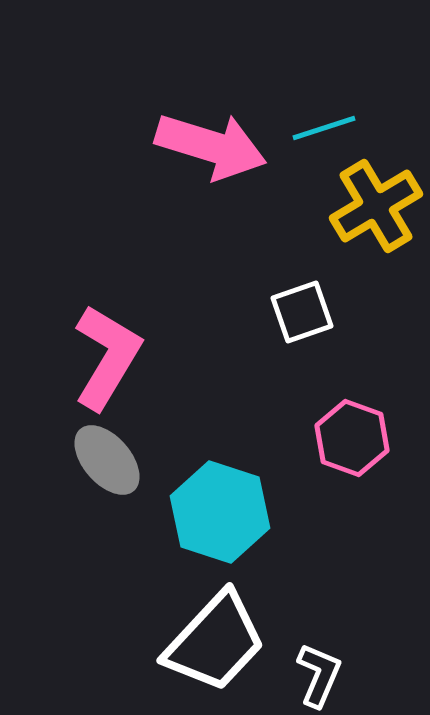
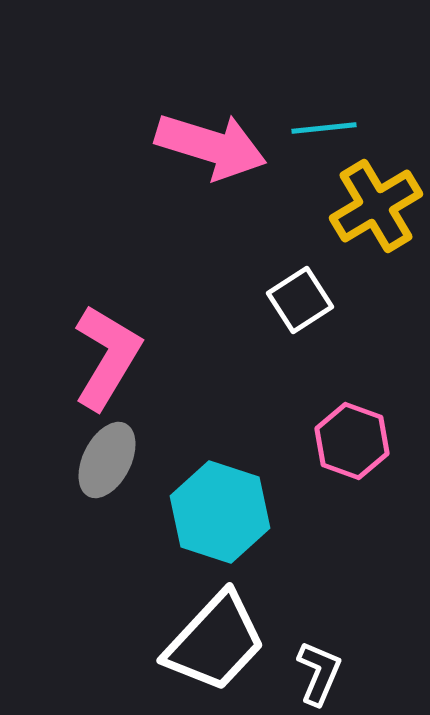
cyan line: rotated 12 degrees clockwise
white square: moved 2 px left, 12 px up; rotated 14 degrees counterclockwise
pink hexagon: moved 3 px down
gray ellipse: rotated 68 degrees clockwise
white L-shape: moved 2 px up
